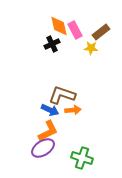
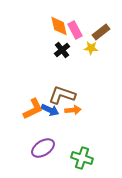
black cross: moved 10 px right, 6 px down; rotated 14 degrees counterclockwise
orange L-shape: moved 15 px left, 22 px up
